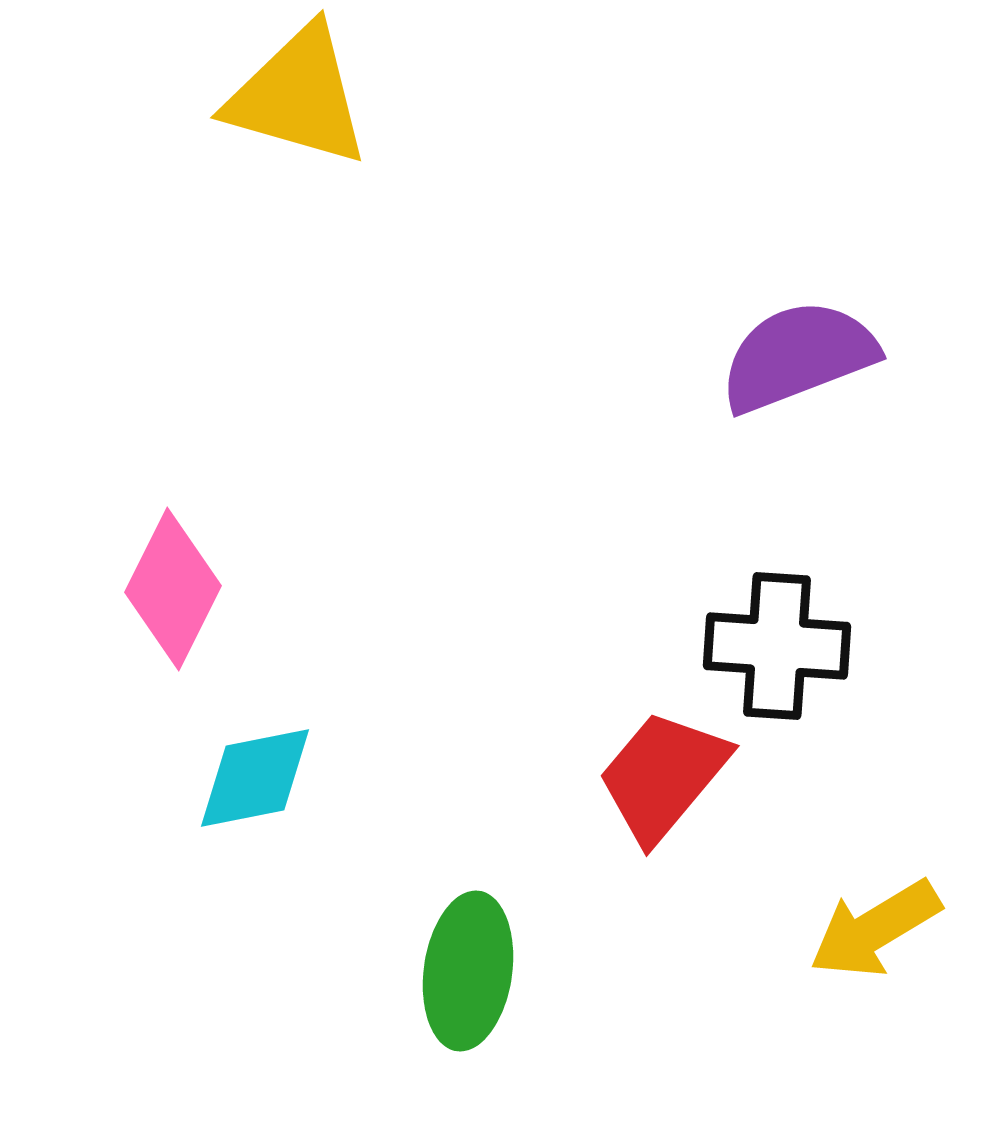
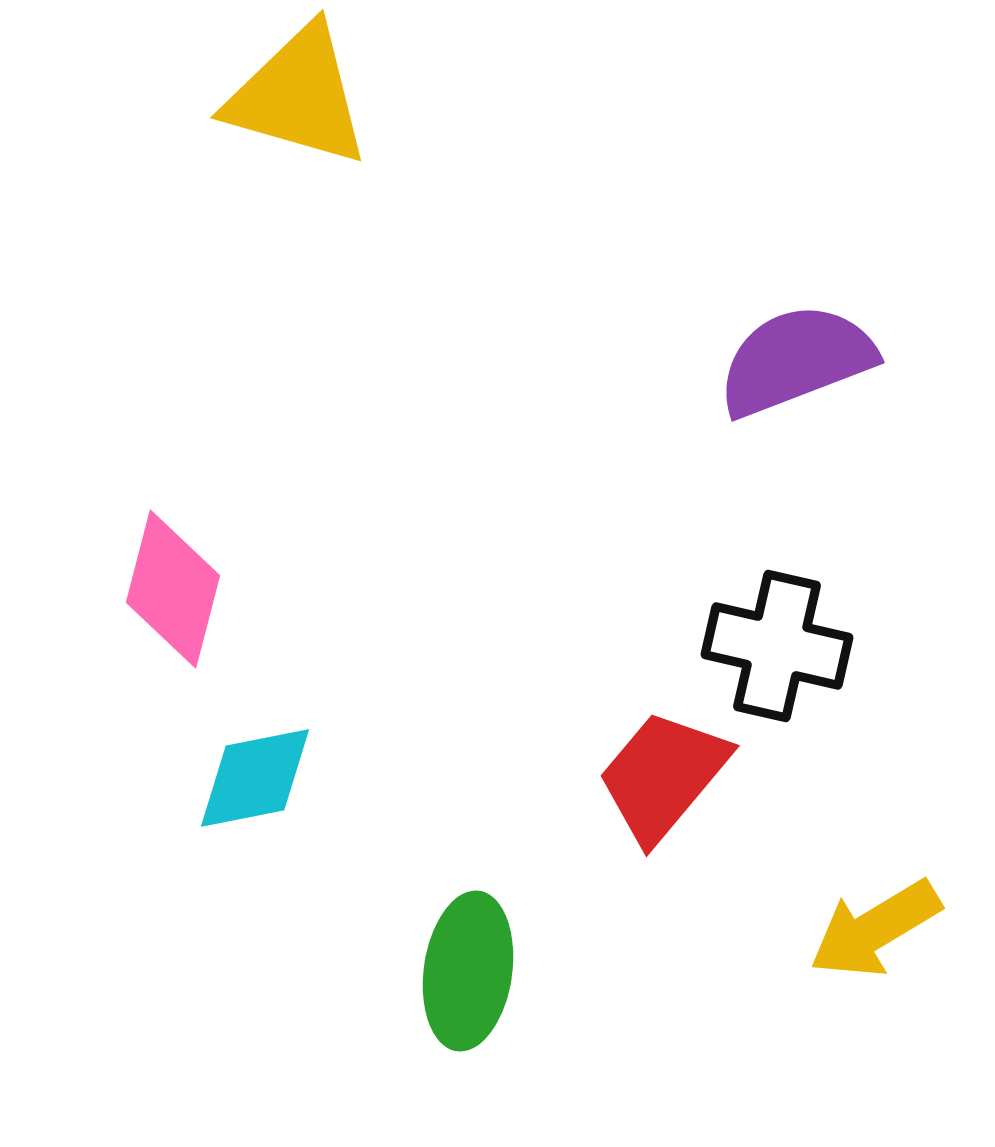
purple semicircle: moved 2 px left, 4 px down
pink diamond: rotated 12 degrees counterclockwise
black cross: rotated 9 degrees clockwise
